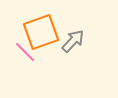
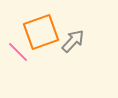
pink line: moved 7 px left
